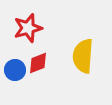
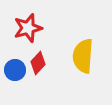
red diamond: rotated 25 degrees counterclockwise
